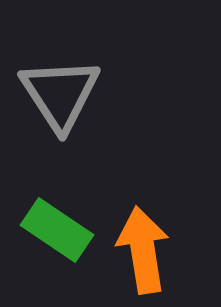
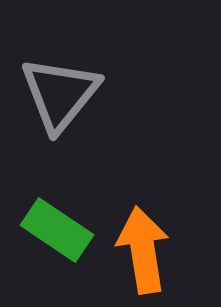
gray triangle: rotated 12 degrees clockwise
